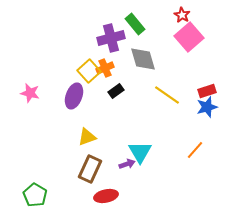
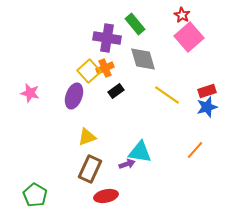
purple cross: moved 4 px left; rotated 24 degrees clockwise
cyan triangle: rotated 50 degrees counterclockwise
